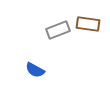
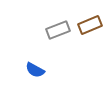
brown rectangle: moved 2 px right, 1 px down; rotated 30 degrees counterclockwise
